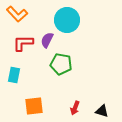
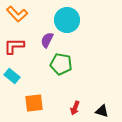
red L-shape: moved 9 px left, 3 px down
cyan rectangle: moved 2 px left, 1 px down; rotated 63 degrees counterclockwise
orange square: moved 3 px up
